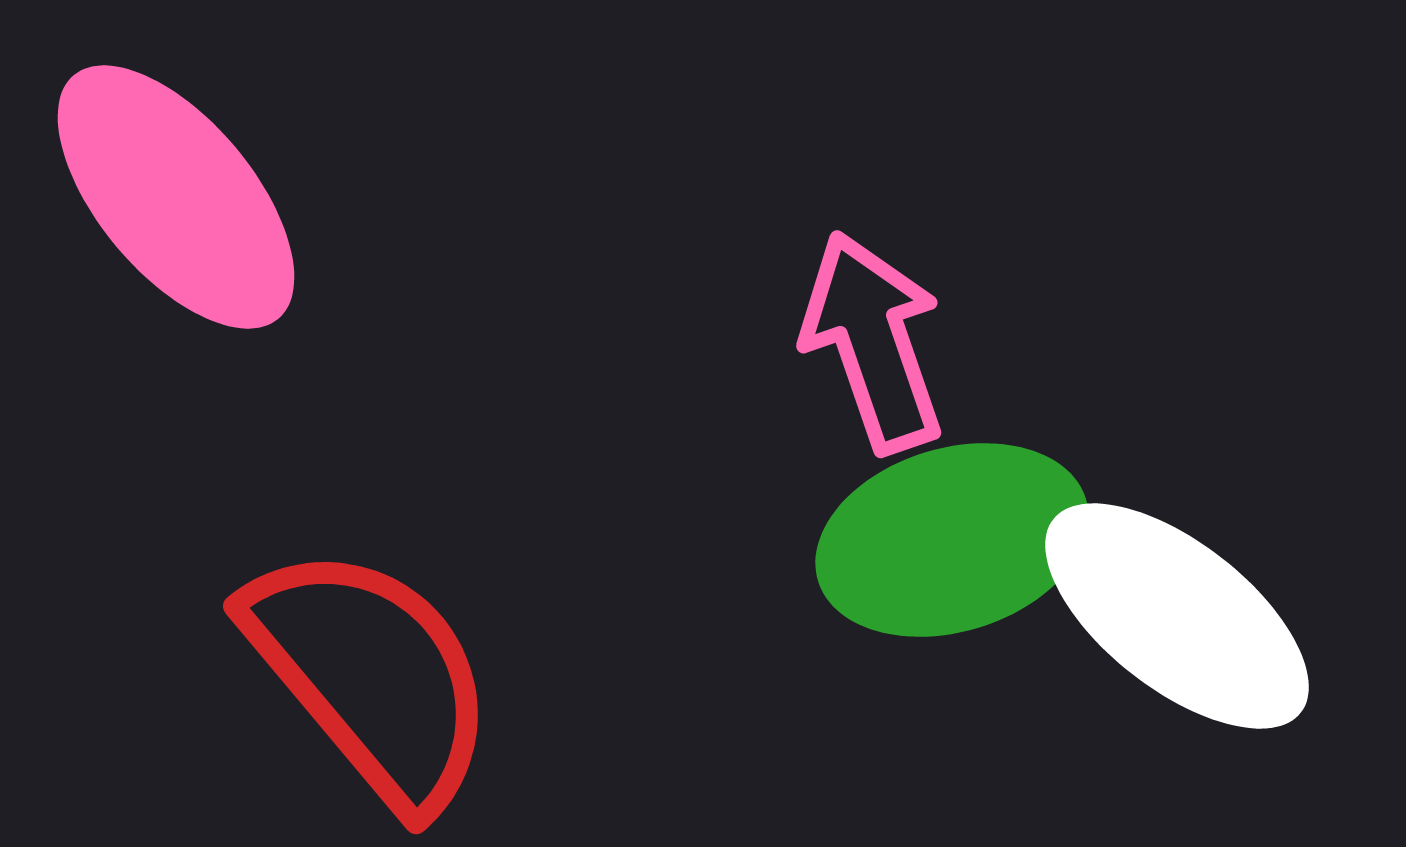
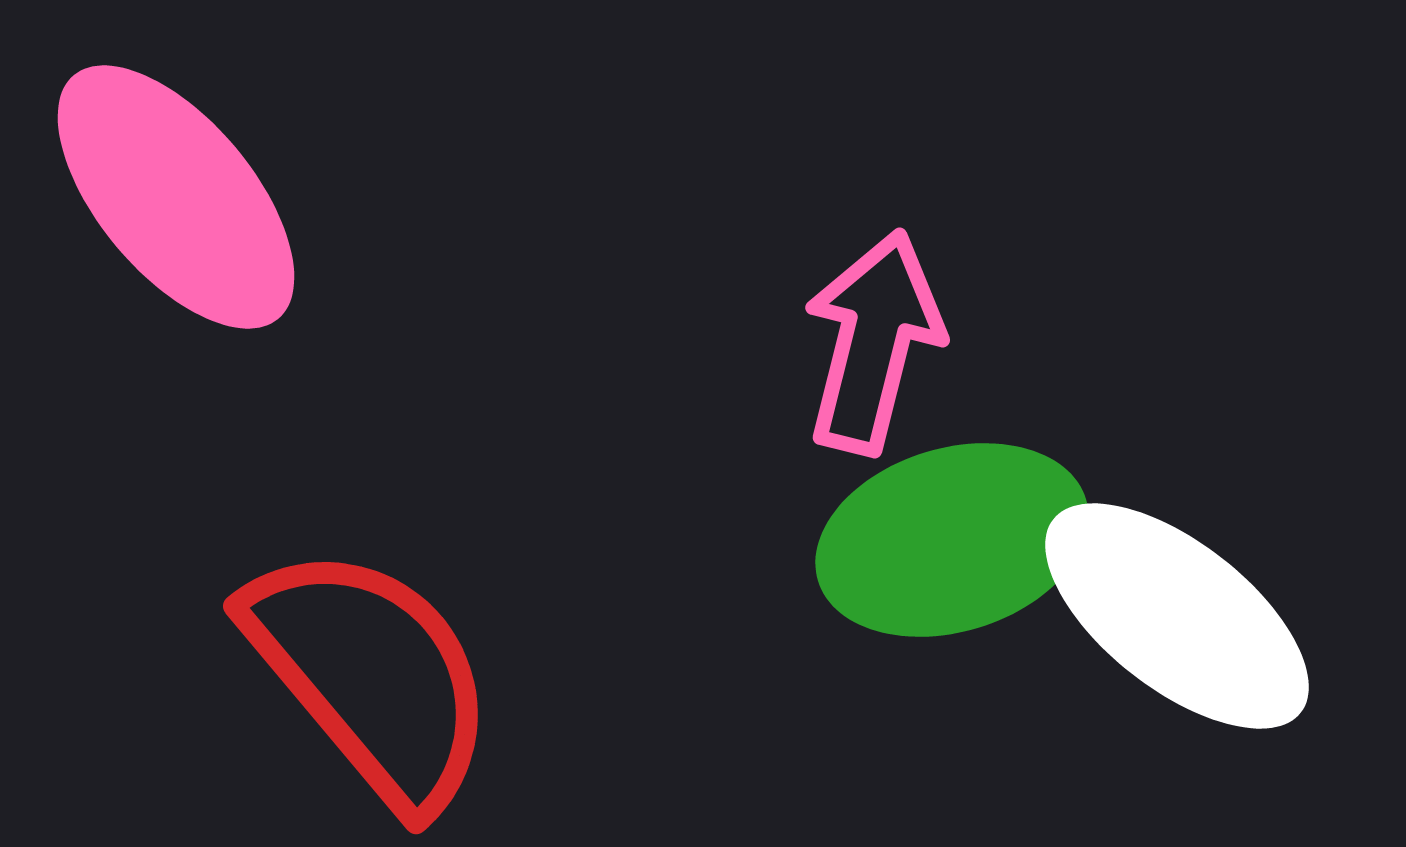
pink arrow: rotated 33 degrees clockwise
